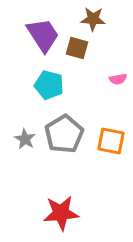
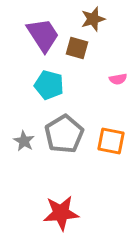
brown star: rotated 20 degrees counterclockwise
gray star: moved 1 px left, 2 px down
